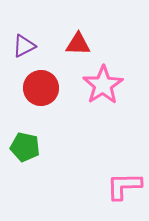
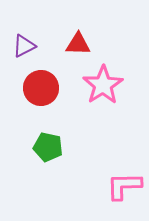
green pentagon: moved 23 px right
